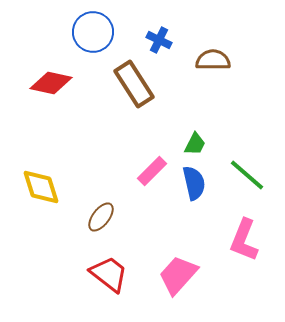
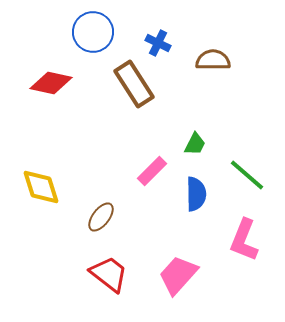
blue cross: moved 1 px left, 3 px down
blue semicircle: moved 2 px right, 11 px down; rotated 12 degrees clockwise
